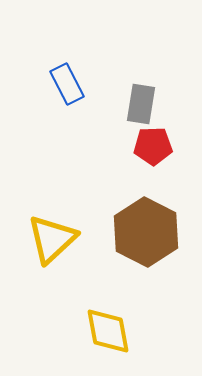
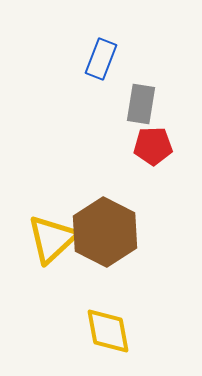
blue rectangle: moved 34 px right, 25 px up; rotated 48 degrees clockwise
brown hexagon: moved 41 px left
